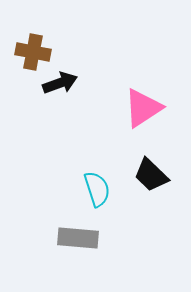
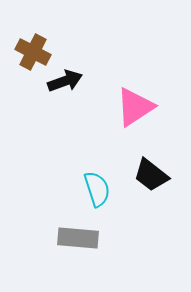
brown cross: rotated 16 degrees clockwise
black arrow: moved 5 px right, 2 px up
pink triangle: moved 8 px left, 1 px up
black trapezoid: rotated 6 degrees counterclockwise
